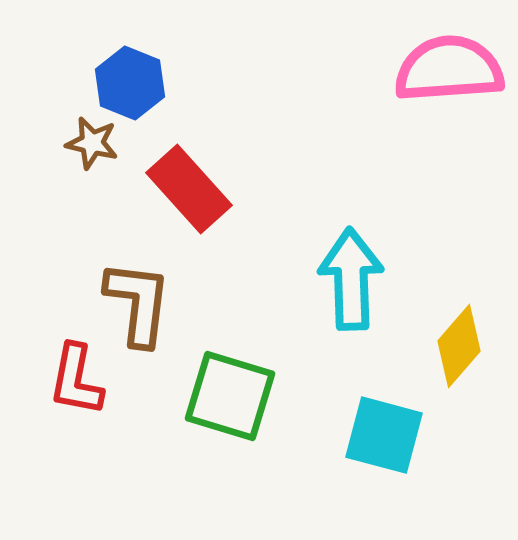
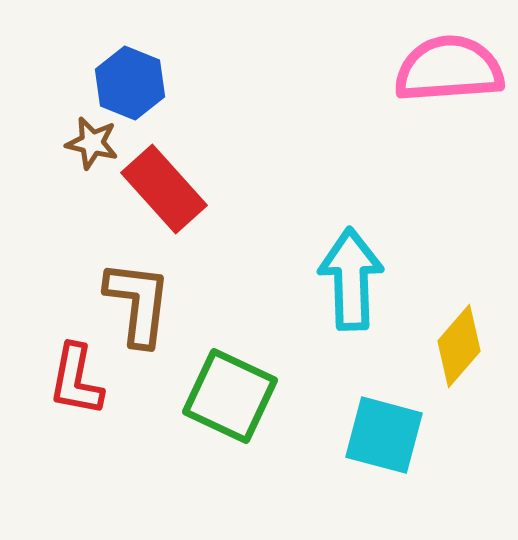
red rectangle: moved 25 px left
green square: rotated 8 degrees clockwise
